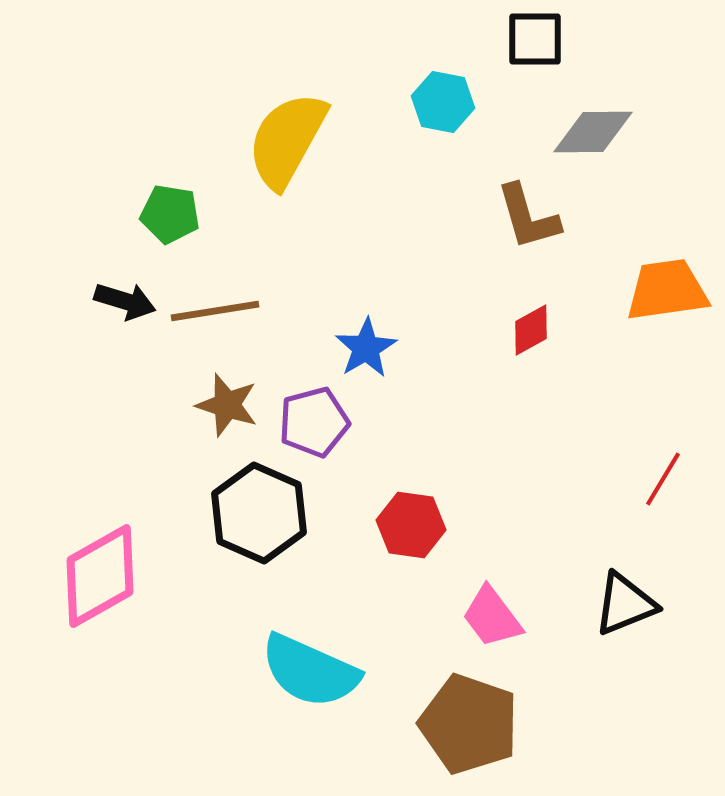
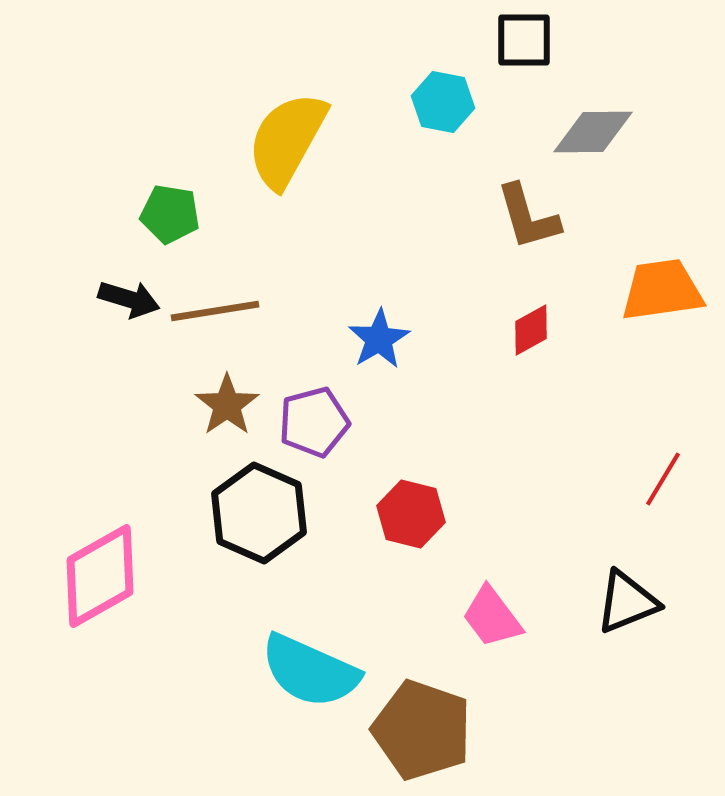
black square: moved 11 px left, 1 px down
orange trapezoid: moved 5 px left
black arrow: moved 4 px right, 2 px up
blue star: moved 13 px right, 9 px up
brown star: rotated 20 degrees clockwise
red hexagon: moved 11 px up; rotated 6 degrees clockwise
black triangle: moved 2 px right, 2 px up
brown pentagon: moved 47 px left, 6 px down
